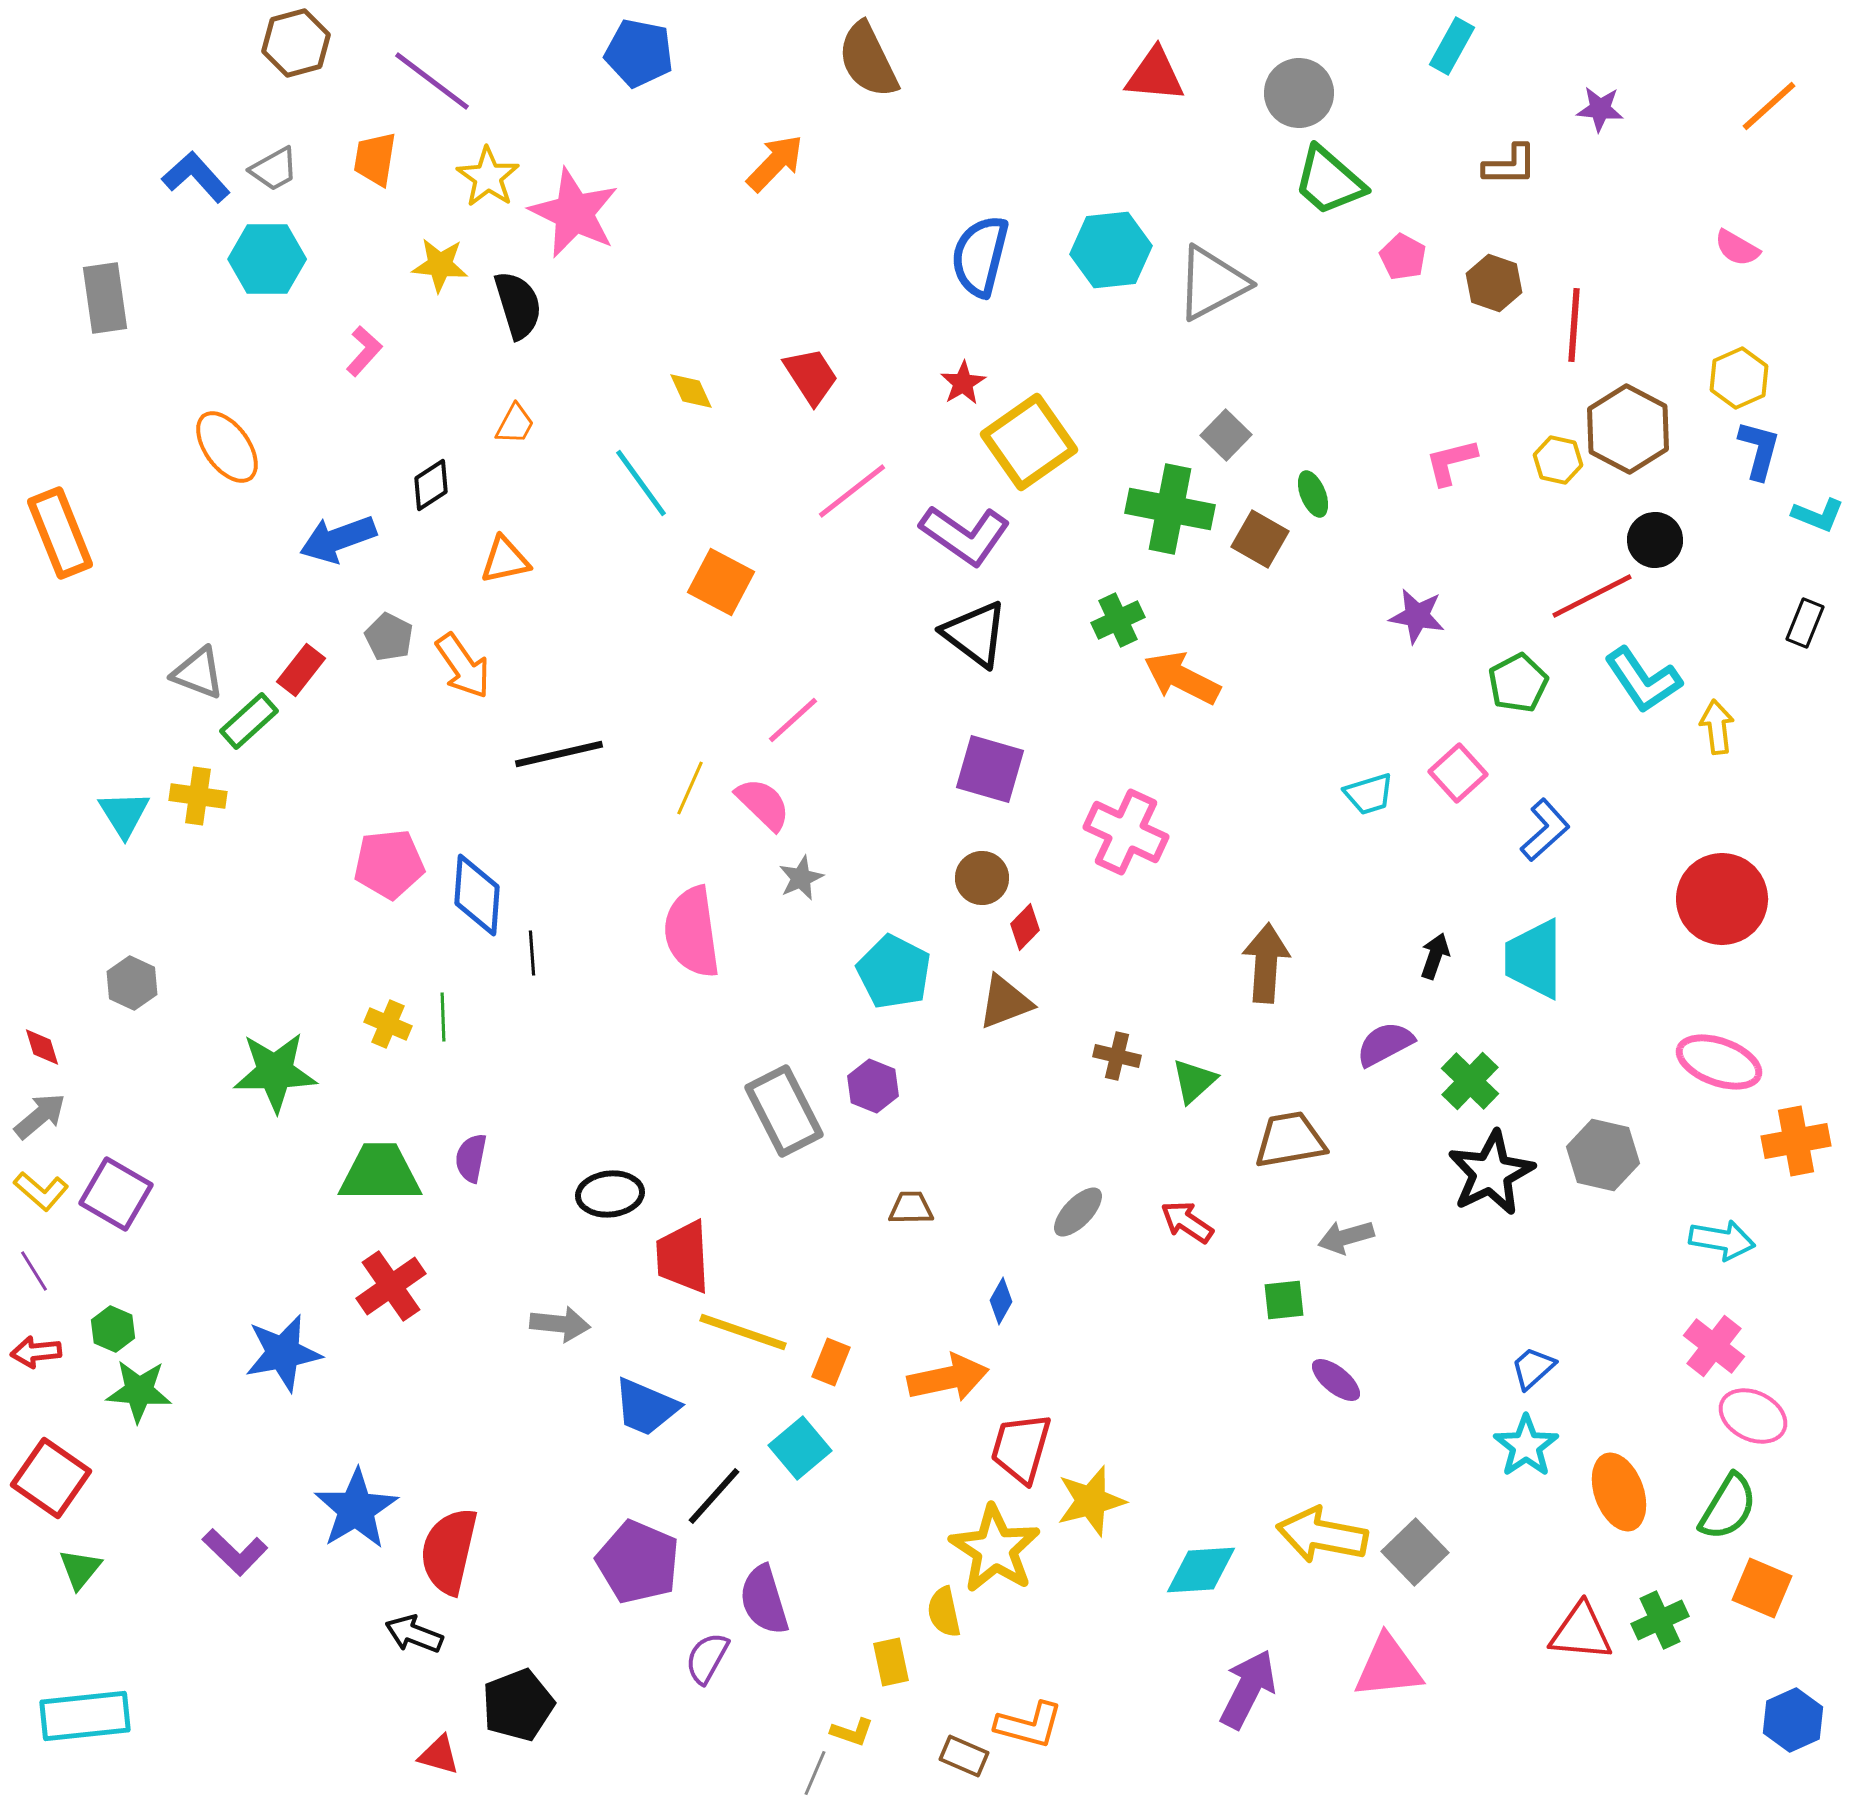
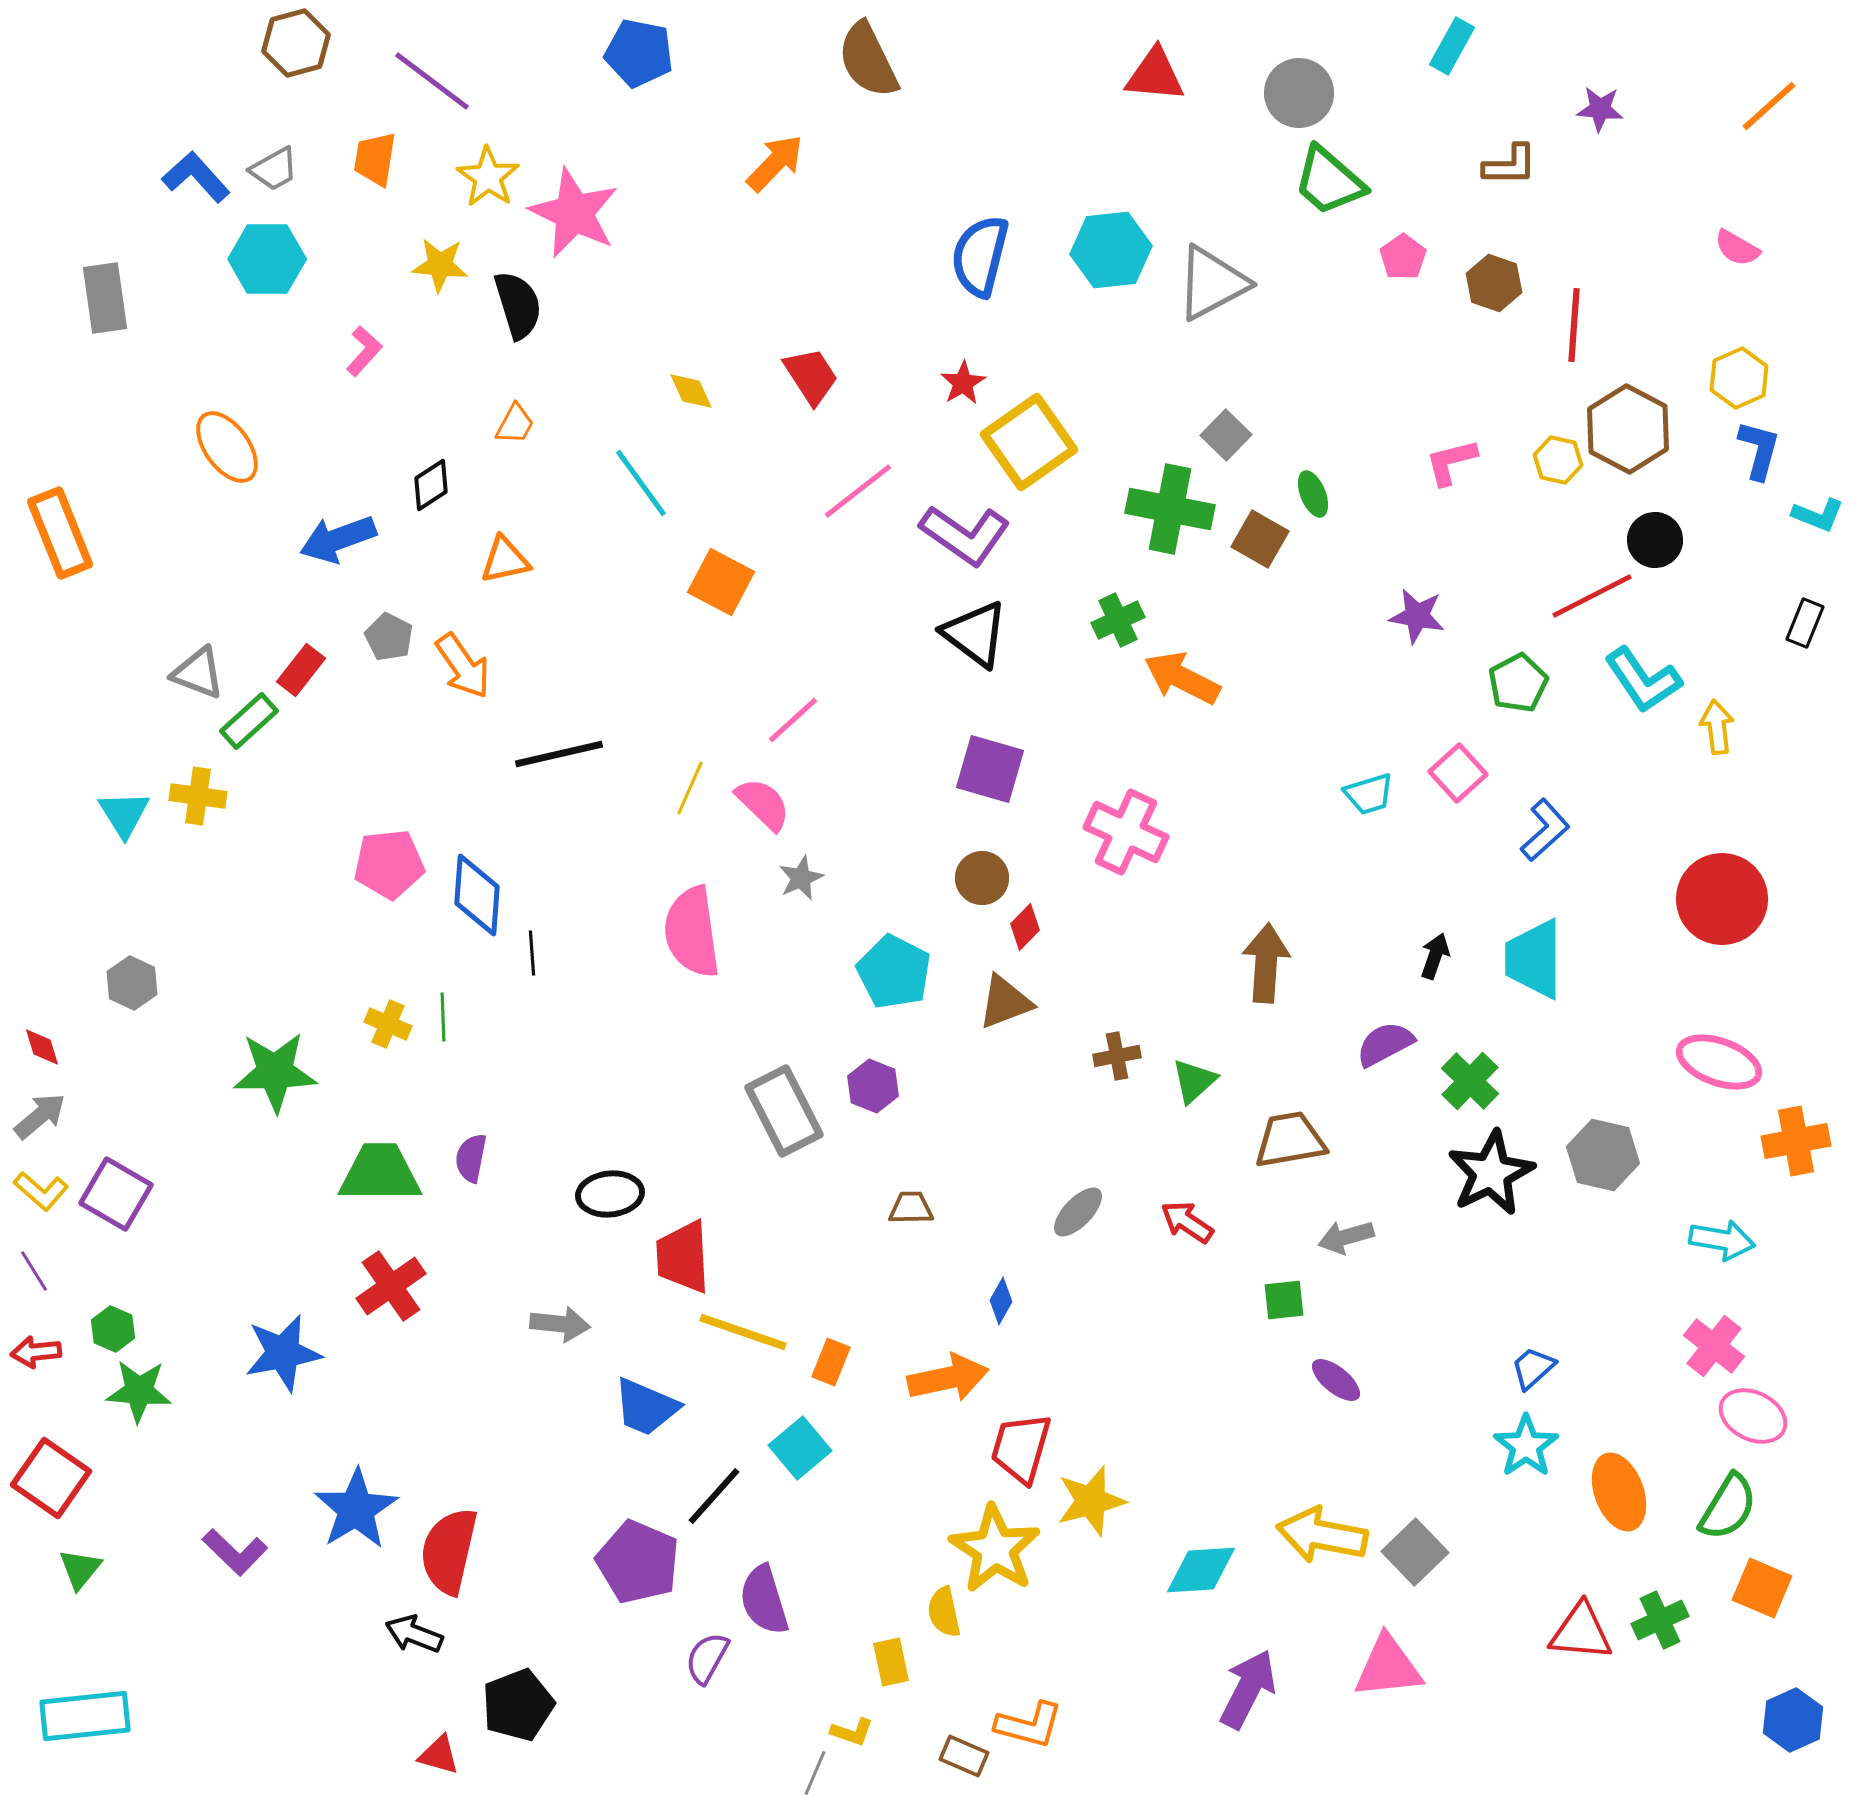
pink pentagon at (1403, 257): rotated 9 degrees clockwise
pink line at (852, 491): moved 6 px right
brown cross at (1117, 1056): rotated 24 degrees counterclockwise
